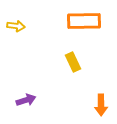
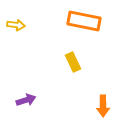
orange rectangle: rotated 12 degrees clockwise
yellow arrow: moved 1 px up
orange arrow: moved 2 px right, 1 px down
